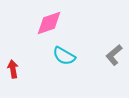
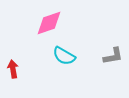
gray L-shape: moved 1 px left, 1 px down; rotated 150 degrees counterclockwise
